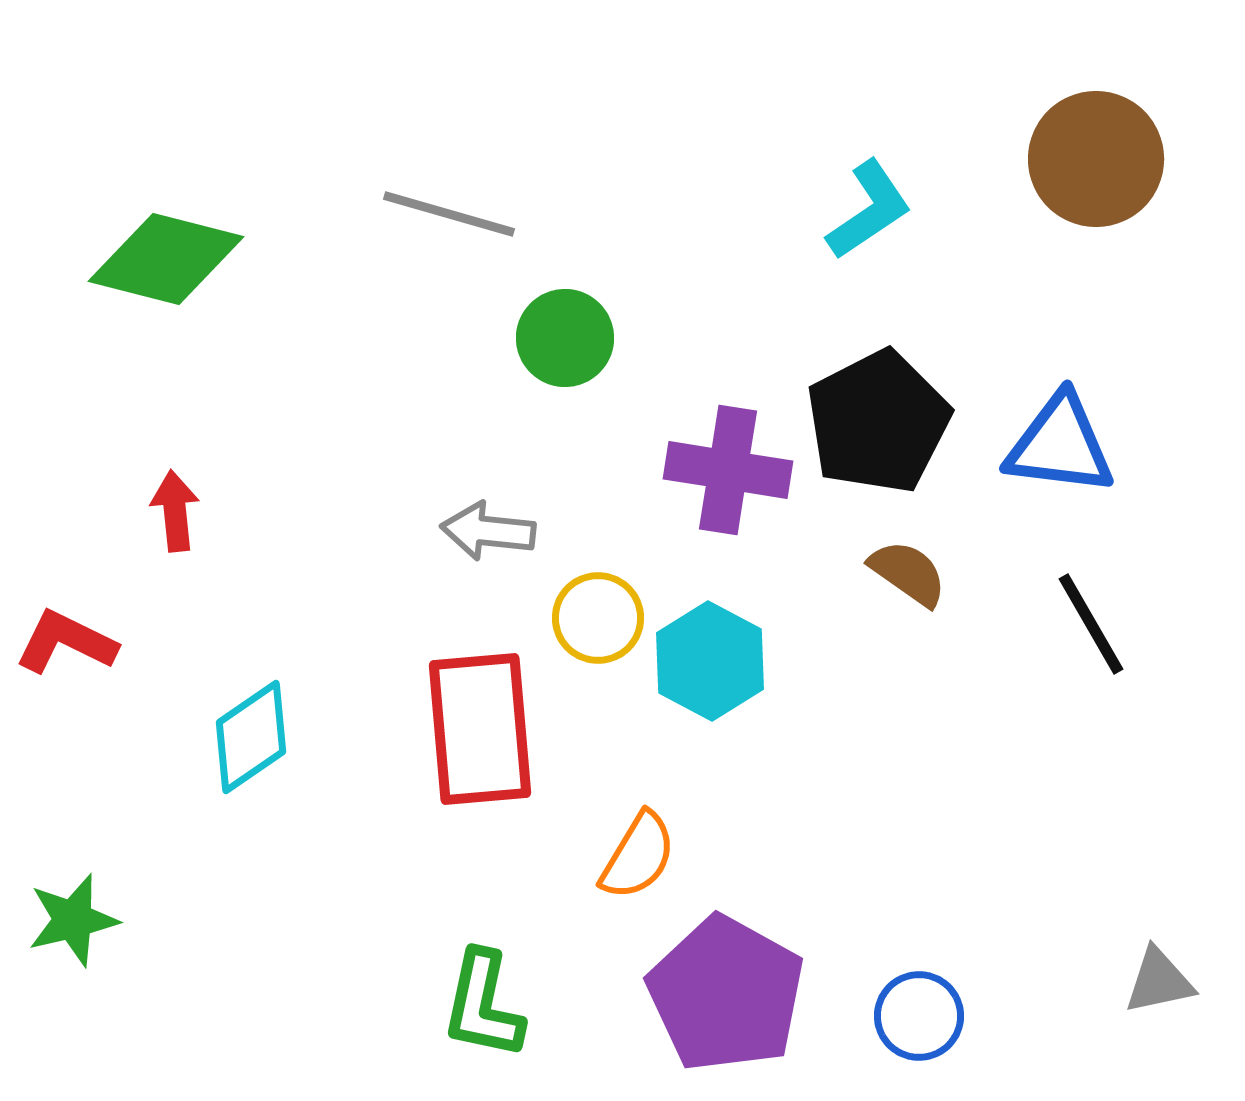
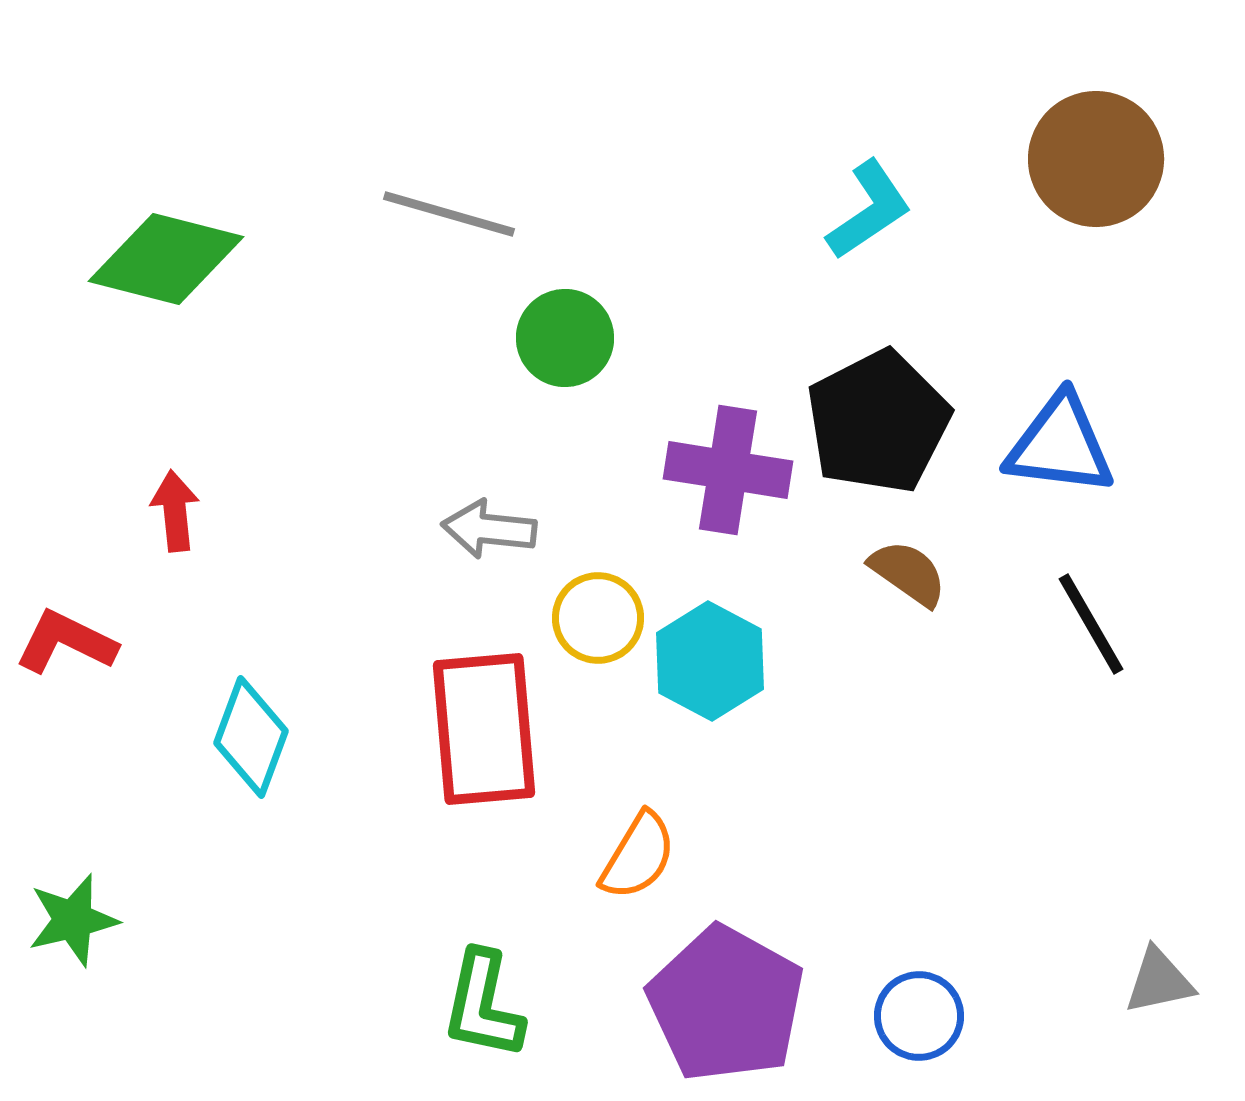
gray arrow: moved 1 px right, 2 px up
red rectangle: moved 4 px right
cyan diamond: rotated 35 degrees counterclockwise
purple pentagon: moved 10 px down
